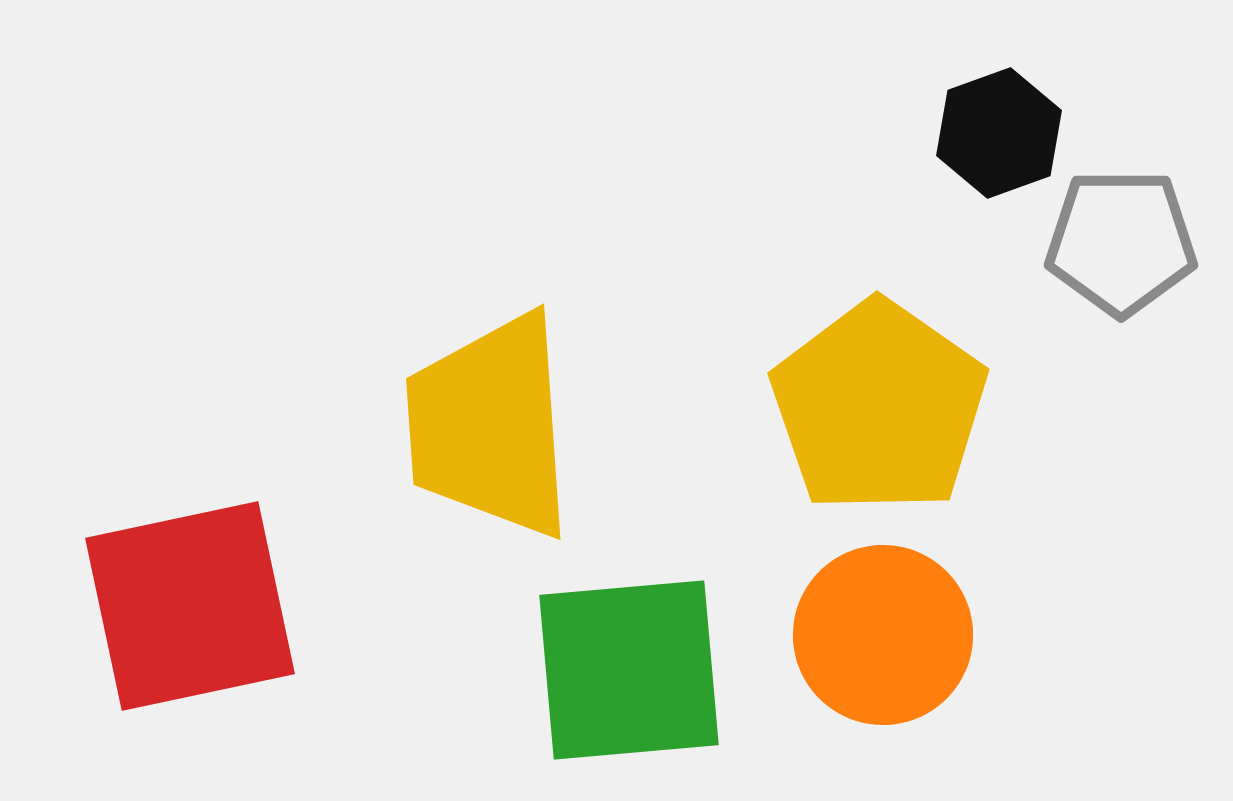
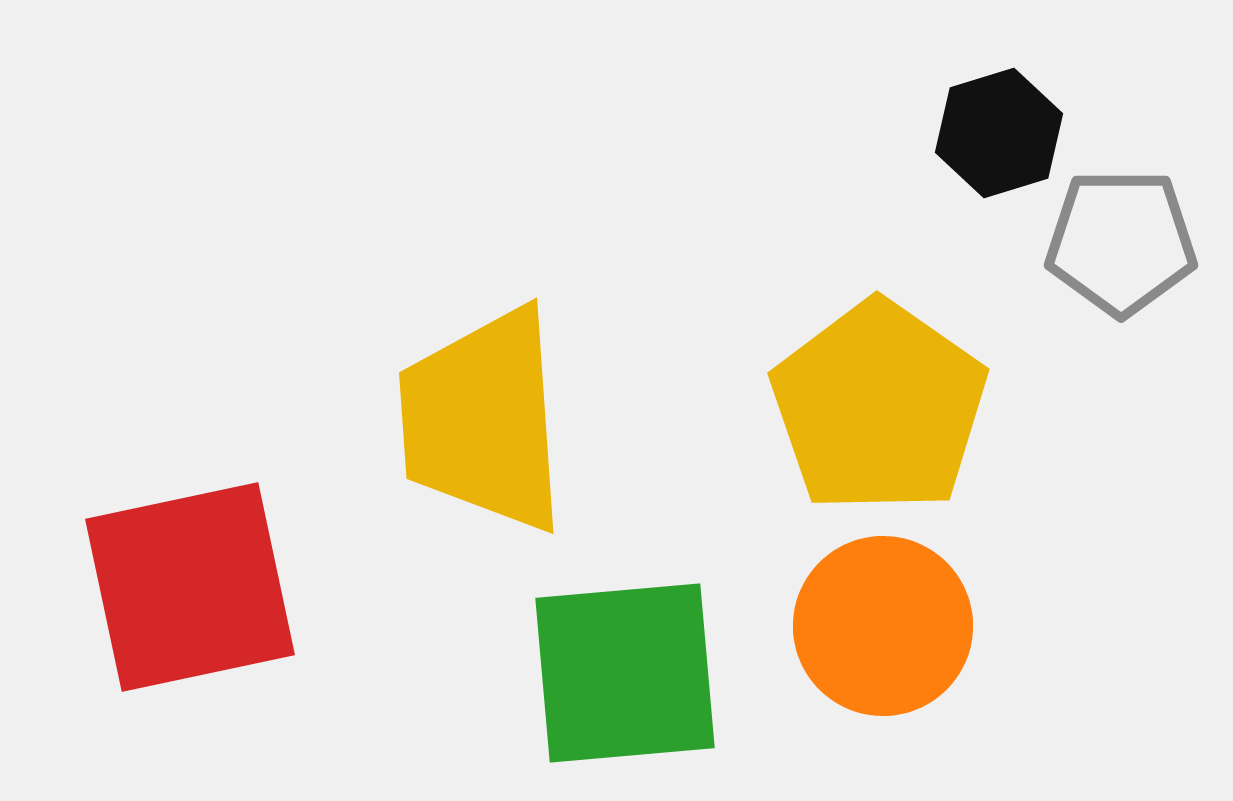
black hexagon: rotated 3 degrees clockwise
yellow trapezoid: moved 7 px left, 6 px up
red square: moved 19 px up
orange circle: moved 9 px up
green square: moved 4 px left, 3 px down
